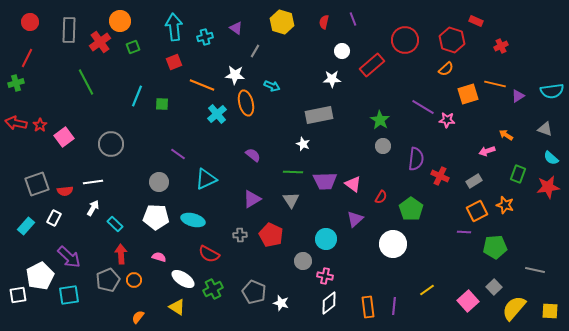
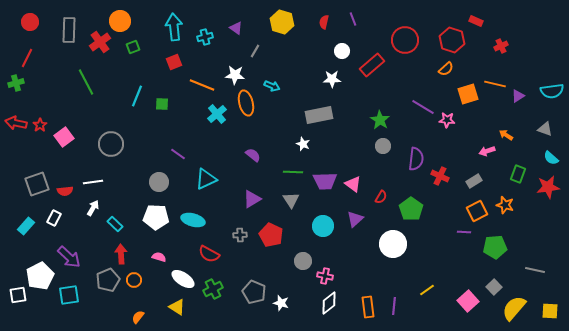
cyan circle at (326, 239): moved 3 px left, 13 px up
